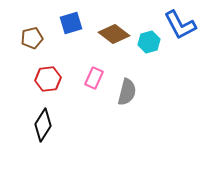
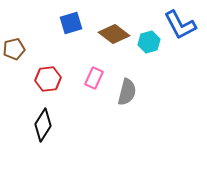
brown pentagon: moved 18 px left, 11 px down
